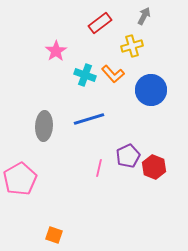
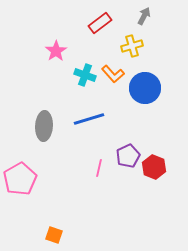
blue circle: moved 6 px left, 2 px up
